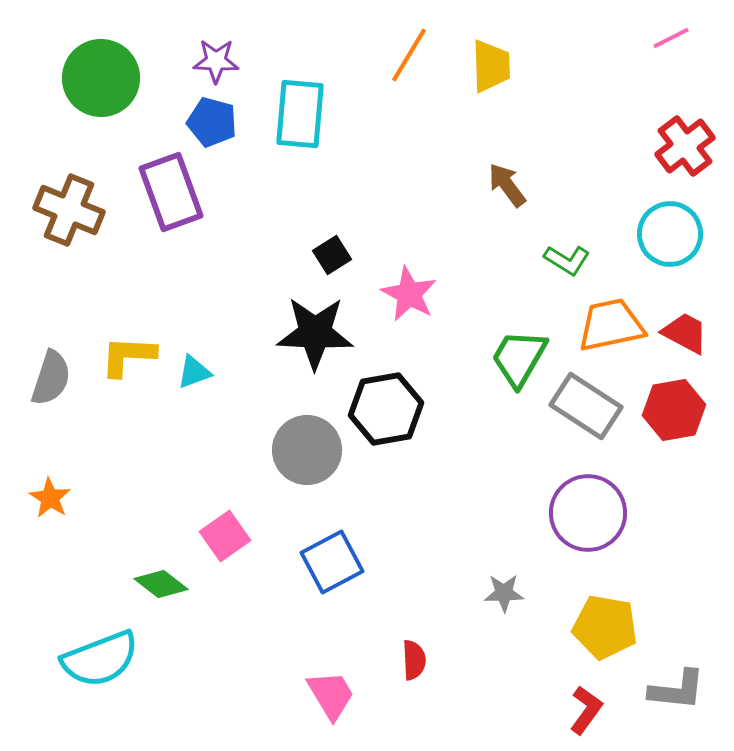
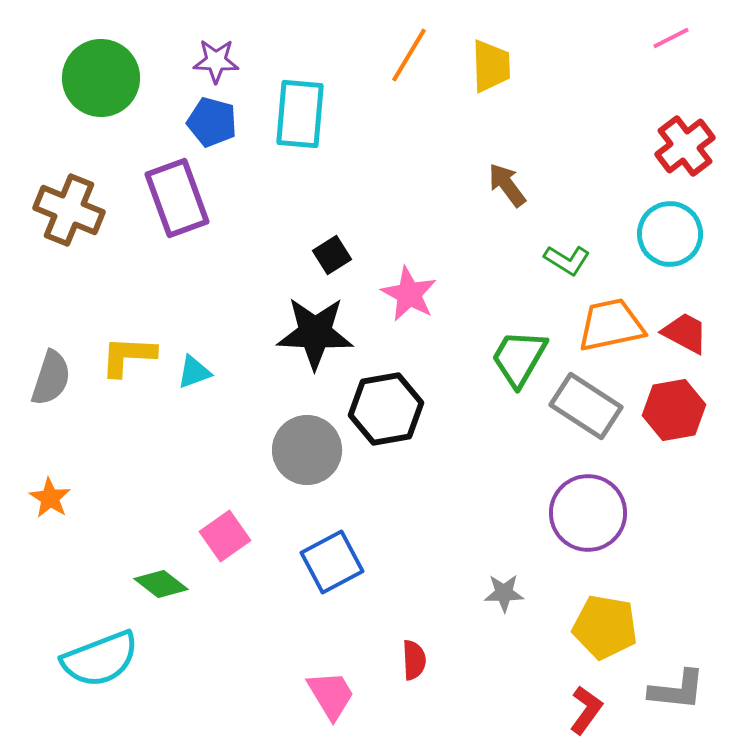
purple rectangle: moved 6 px right, 6 px down
